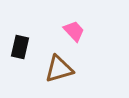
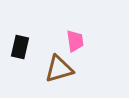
pink trapezoid: moved 1 px right, 10 px down; rotated 35 degrees clockwise
